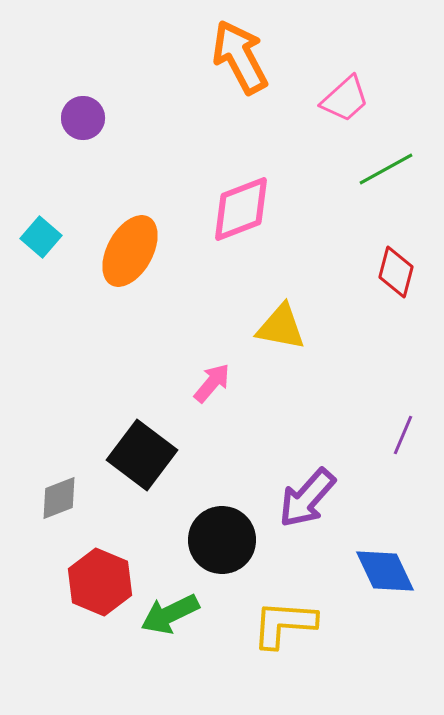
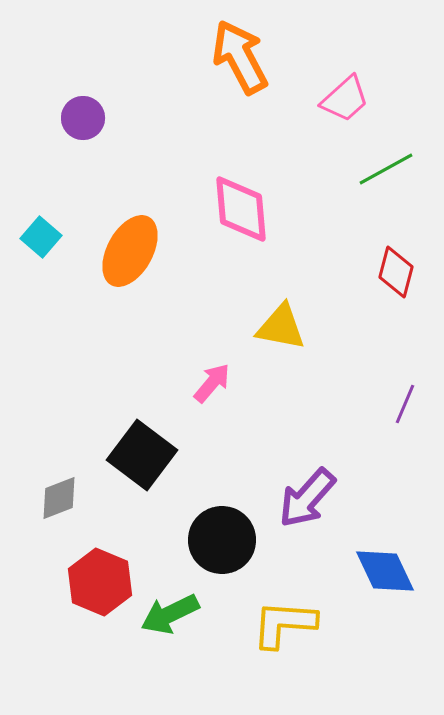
pink diamond: rotated 74 degrees counterclockwise
purple line: moved 2 px right, 31 px up
